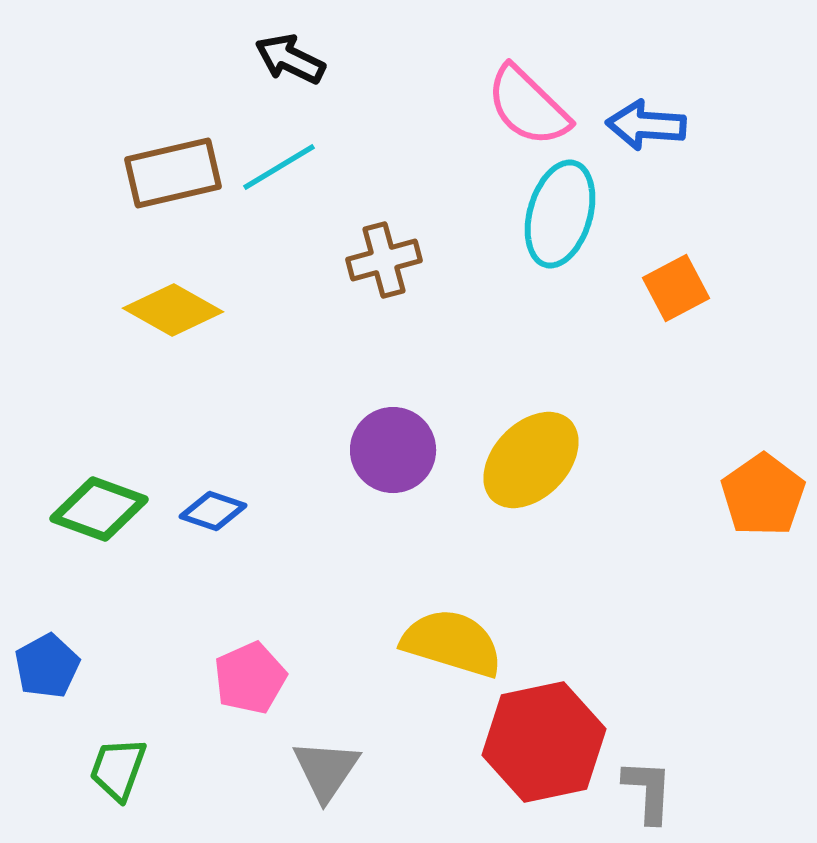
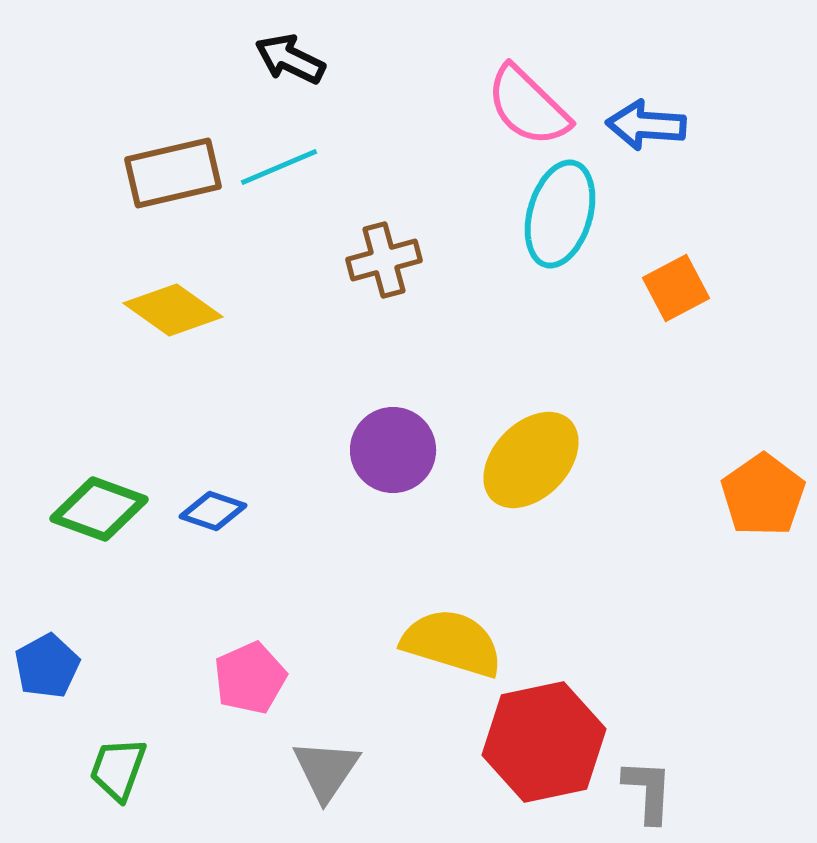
cyan line: rotated 8 degrees clockwise
yellow diamond: rotated 6 degrees clockwise
